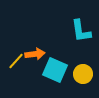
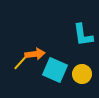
cyan L-shape: moved 2 px right, 4 px down
yellow line: moved 5 px right, 1 px down
yellow circle: moved 1 px left
